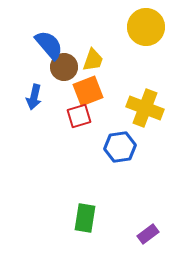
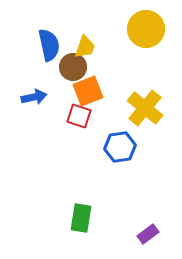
yellow circle: moved 2 px down
blue semicircle: rotated 28 degrees clockwise
yellow trapezoid: moved 8 px left, 13 px up
brown circle: moved 9 px right
blue arrow: rotated 115 degrees counterclockwise
yellow cross: rotated 18 degrees clockwise
red square: rotated 35 degrees clockwise
green rectangle: moved 4 px left
